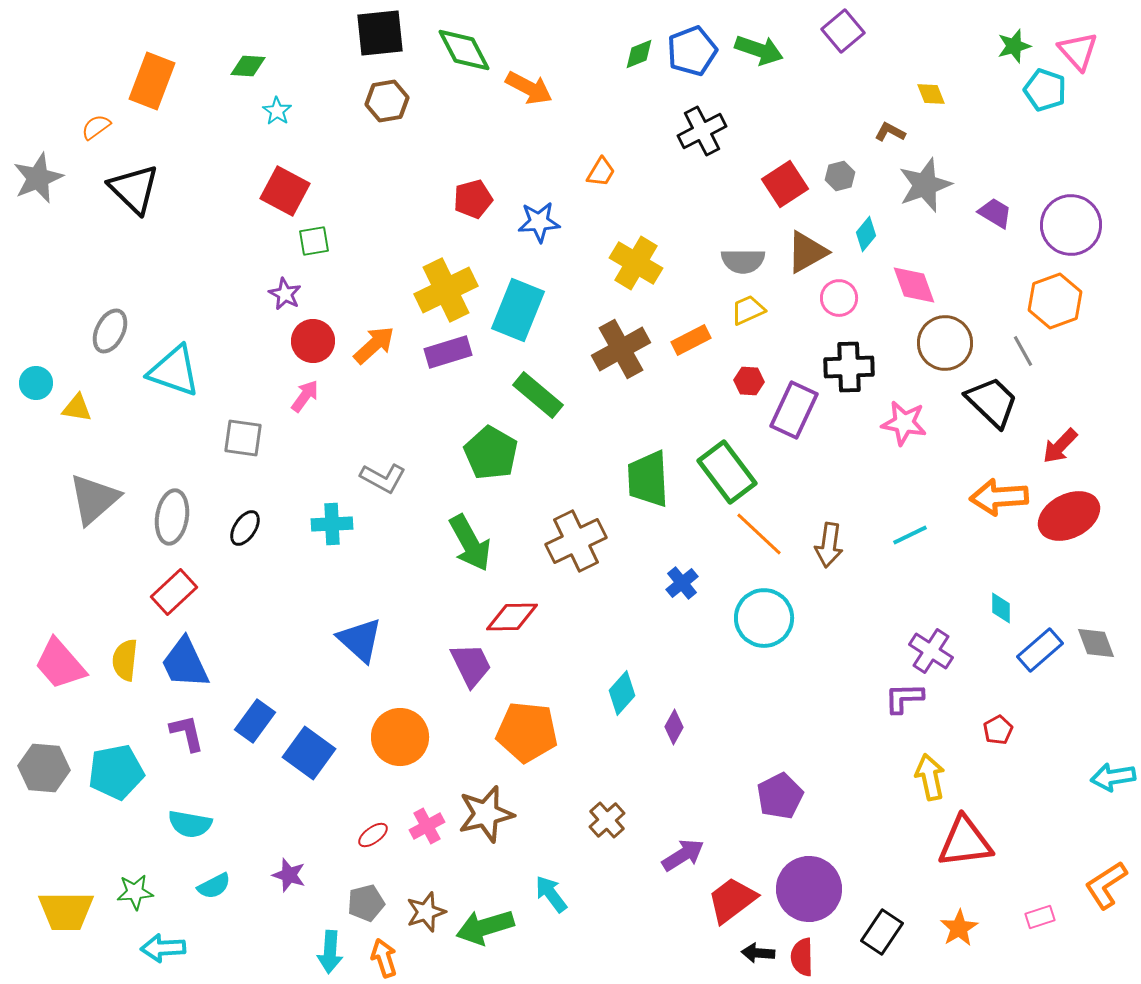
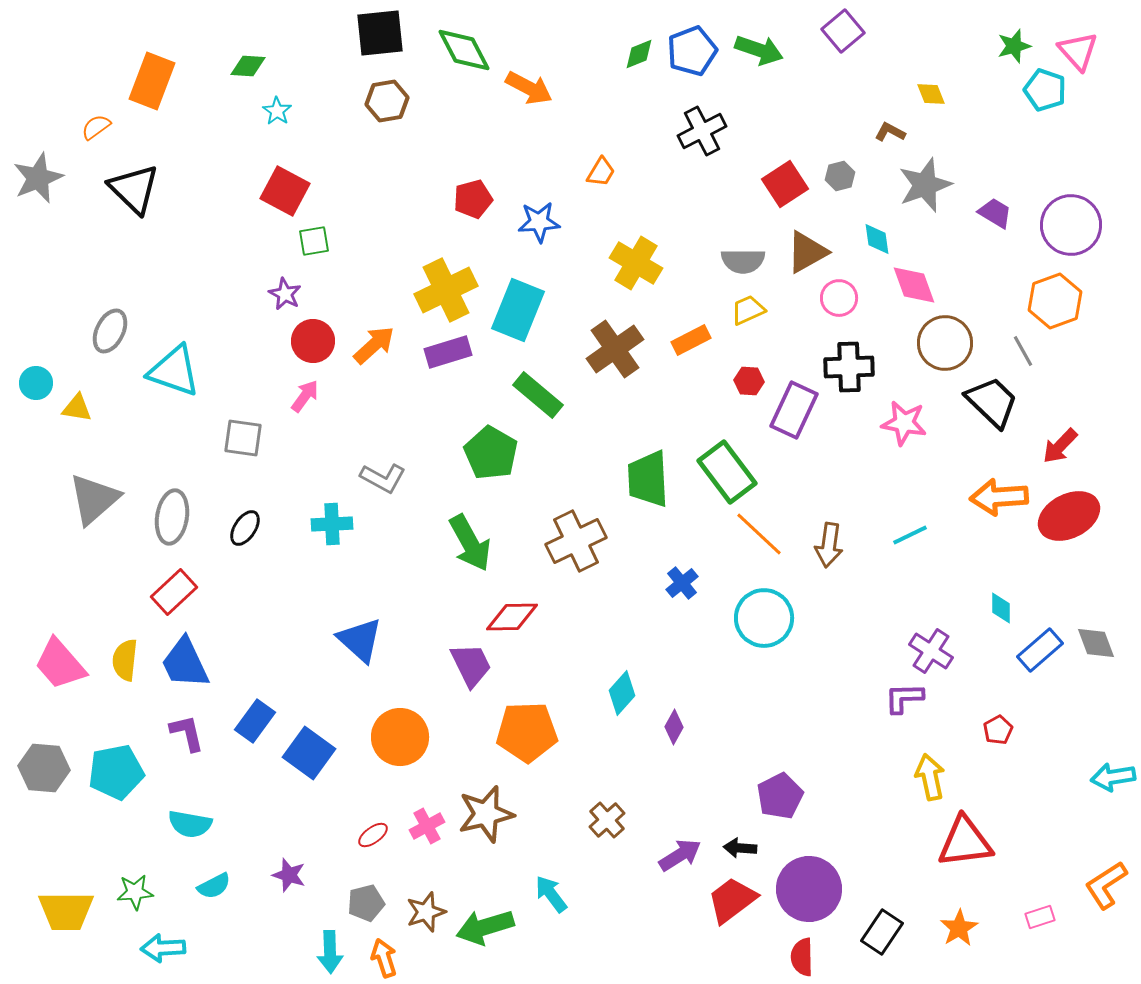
cyan diamond at (866, 234): moved 11 px right, 5 px down; rotated 48 degrees counterclockwise
brown cross at (621, 349): moved 6 px left; rotated 6 degrees counterclockwise
orange pentagon at (527, 732): rotated 8 degrees counterclockwise
purple arrow at (683, 855): moved 3 px left
cyan arrow at (330, 952): rotated 6 degrees counterclockwise
black arrow at (758, 953): moved 18 px left, 105 px up
